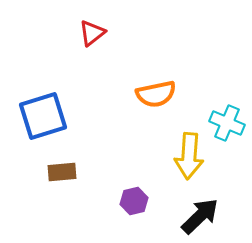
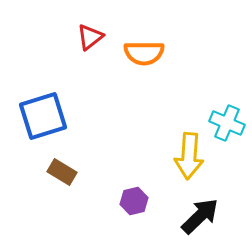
red triangle: moved 2 px left, 4 px down
orange semicircle: moved 12 px left, 41 px up; rotated 12 degrees clockwise
brown rectangle: rotated 36 degrees clockwise
